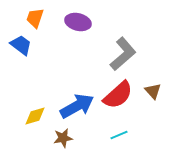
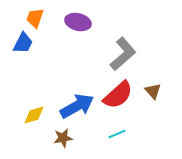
blue trapezoid: moved 2 px right, 2 px up; rotated 80 degrees clockwise
yellow diamond: moved 1 px left, 1 px up
cyan line: moved 2 px left, 1 px up
